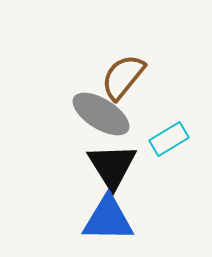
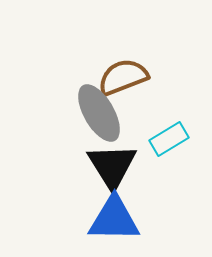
brown semicircle: rotated 30 degrees clockwise
gray ellipse: moved 2 px left, 1 px up; rotated 28 degrees clockwise
blue triangle: moved 6 px right
